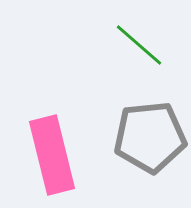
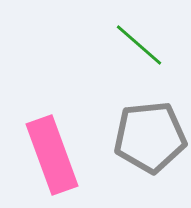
pink rectangle: rotated 6 degrees counterclockwise
